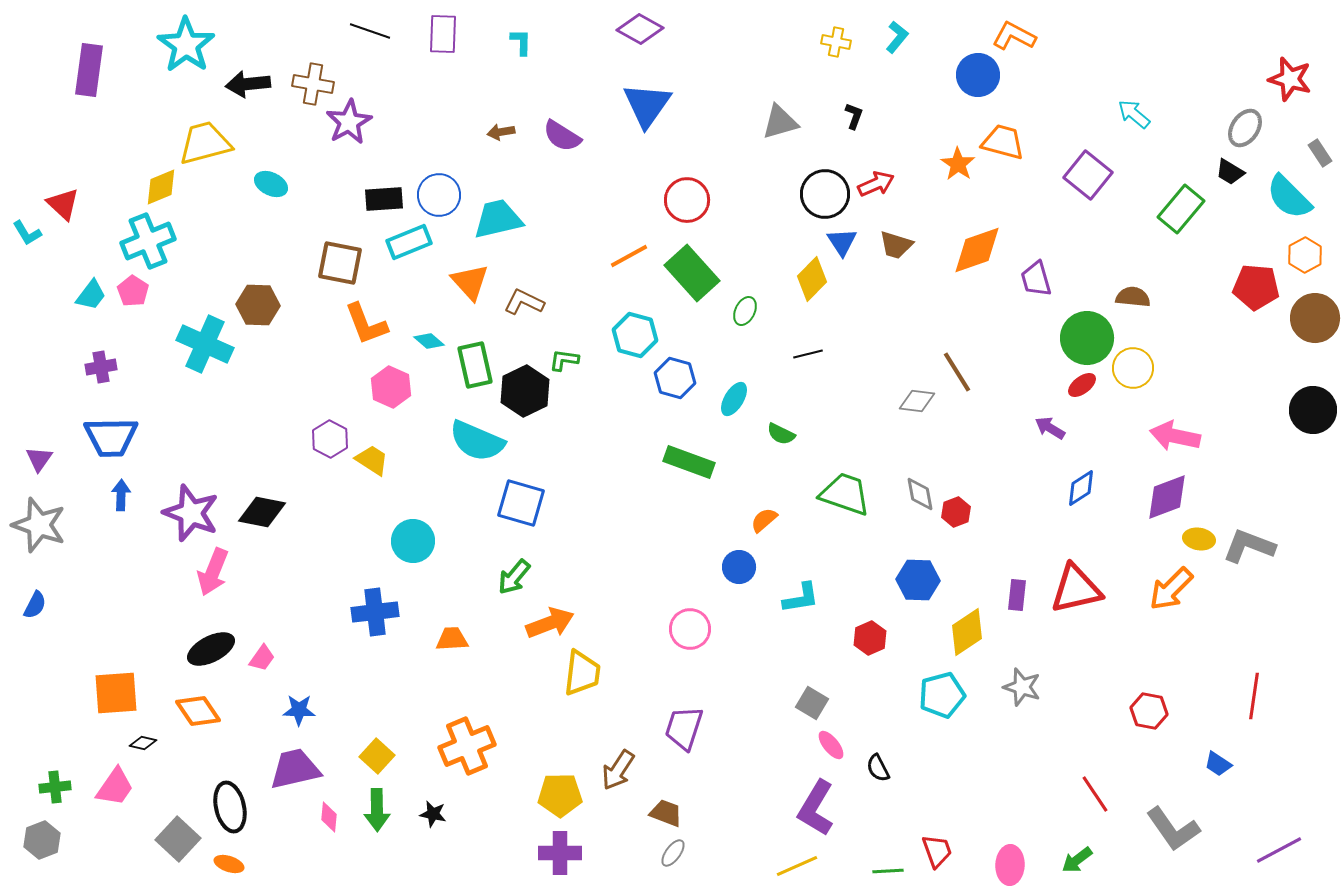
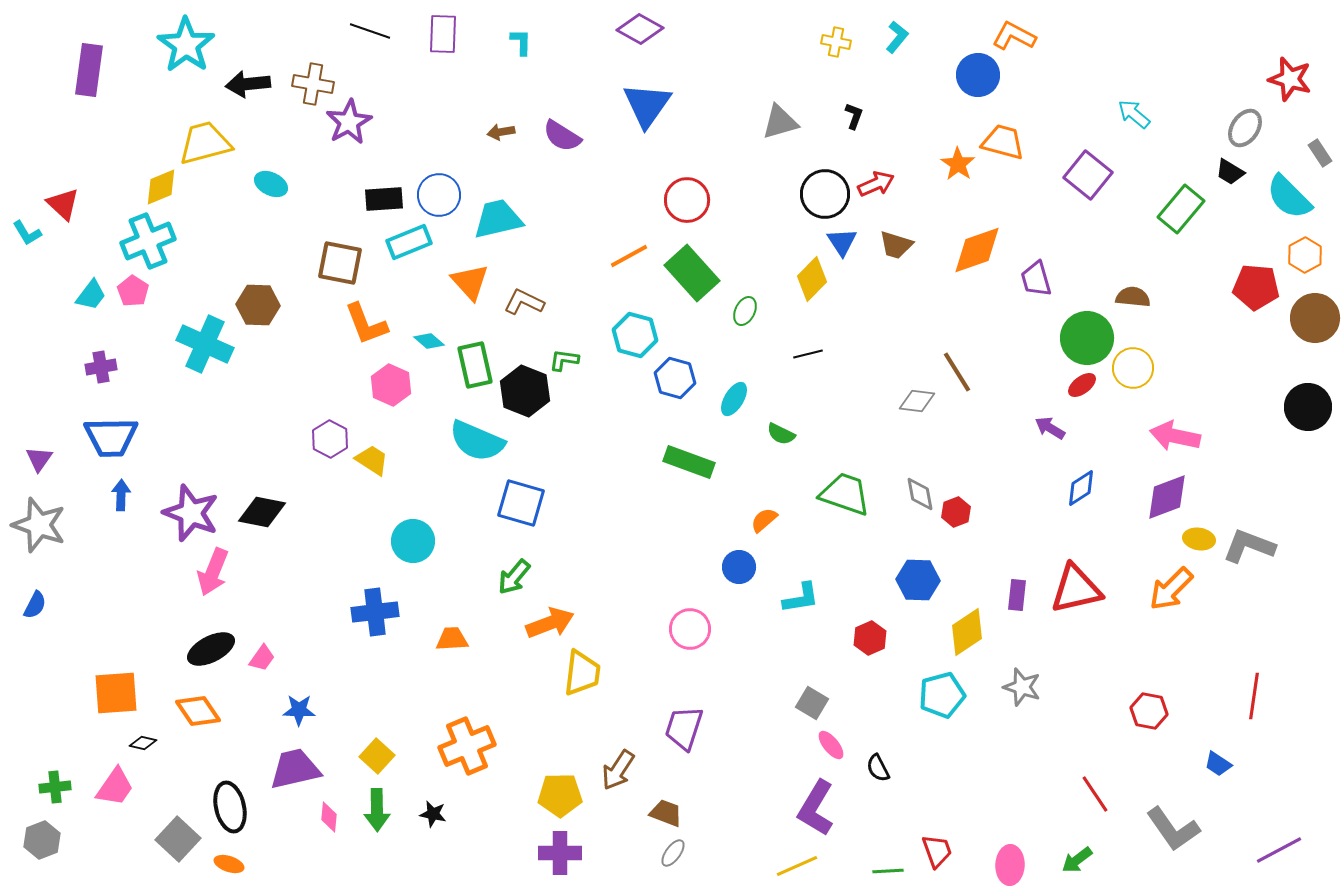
pink hexagon at (391, 387): moved 2 px up
black hexagon at (525, 391): rotated 12 degrees counterclockwise
black circle at (1313, 410): moved 5 px left, 3 px up
